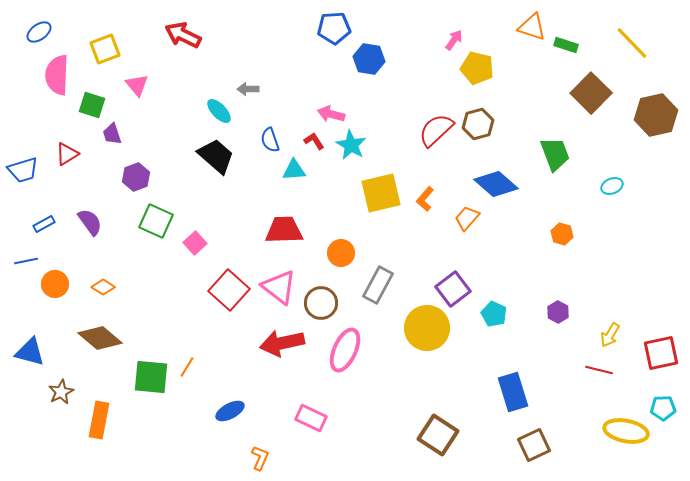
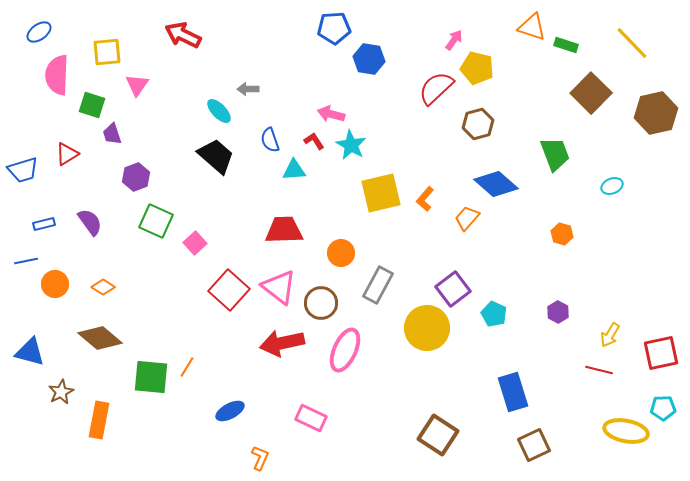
yellow square at (105, 49): moved 2 px right, 3 px down; rotated 16 degrees clockwise
pink triangle at (137, 85): rotated 15 degrees clockwise
brown hexagon at (656, 115): moved 2 px up
red semicircle at (436, 130): moved 42 px up
blue rectangle at (44, 224): rotated 15 degrees clockwise
